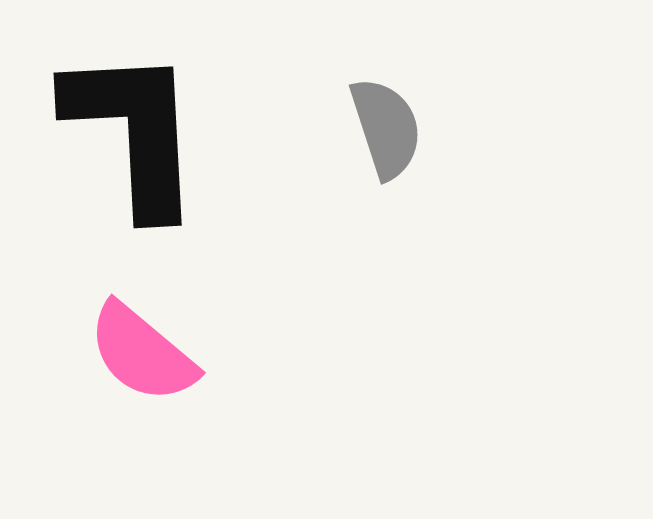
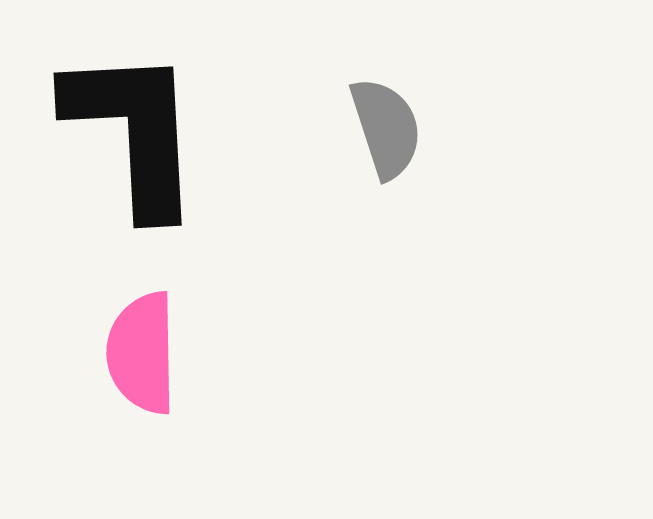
pink semicircle: rotated 49 degrees clockwise
